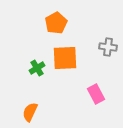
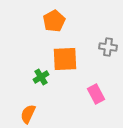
orange pentagon: moved 2 px left, 2 px up
orange square: moved 1 px down
green cross: moved 4 px right, 9 px down
orange semicircle: moved 2 px left, 2 px down
